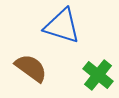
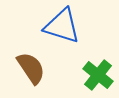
brown semicircle: rotated 20 degrees clockwise
